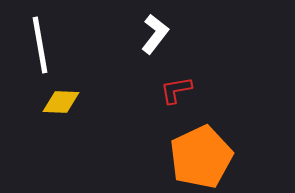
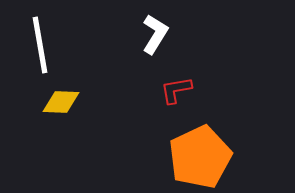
white L-shape: rotated 6 degrees counterclockwise
orange pentagon: moved 1 px left
